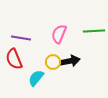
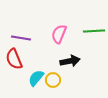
yellow circle: moved 18 px down
